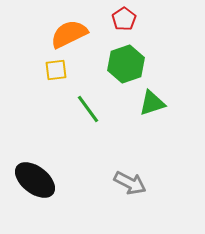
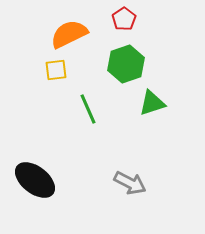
green line: rotated 12 degrees clockwise
